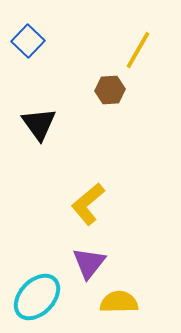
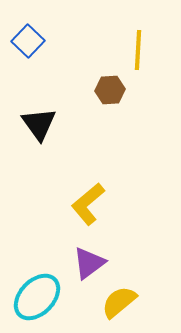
yellow line: rotated 27 degrees counterclockwise
purple triangle: rotated 15 degrees clockwise
yellow semicircle: rotated 39 degrees counterclockwise
